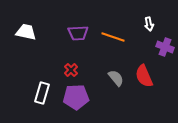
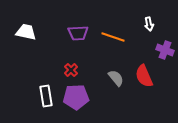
purple cross: moved 3 px down
white rectangle: moved 4 px right, 3 px down; rotated 25 degrees counterclockwise
